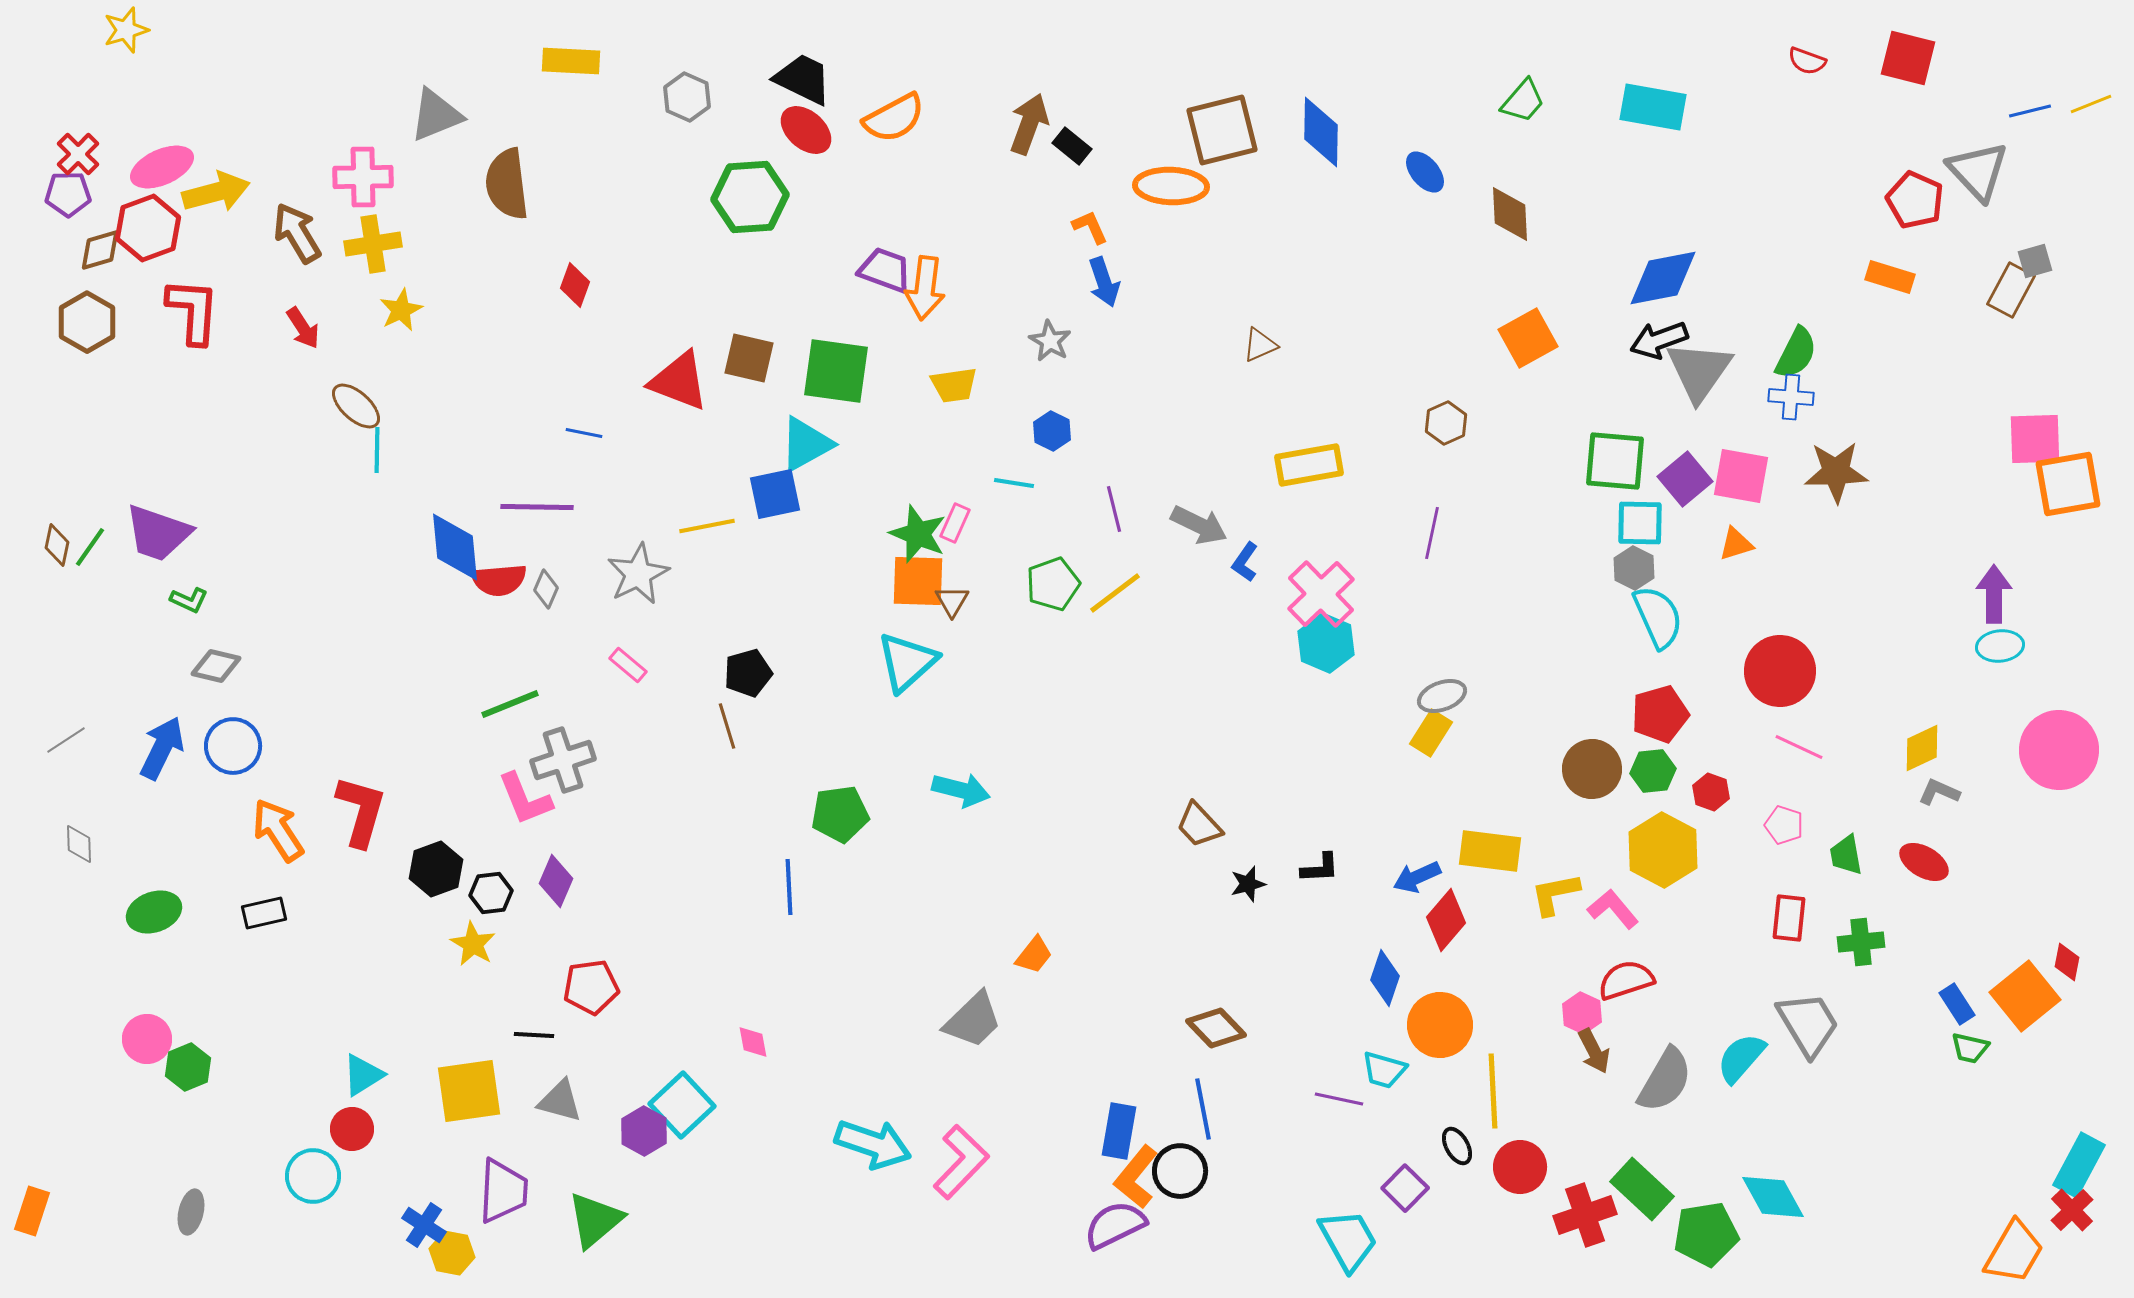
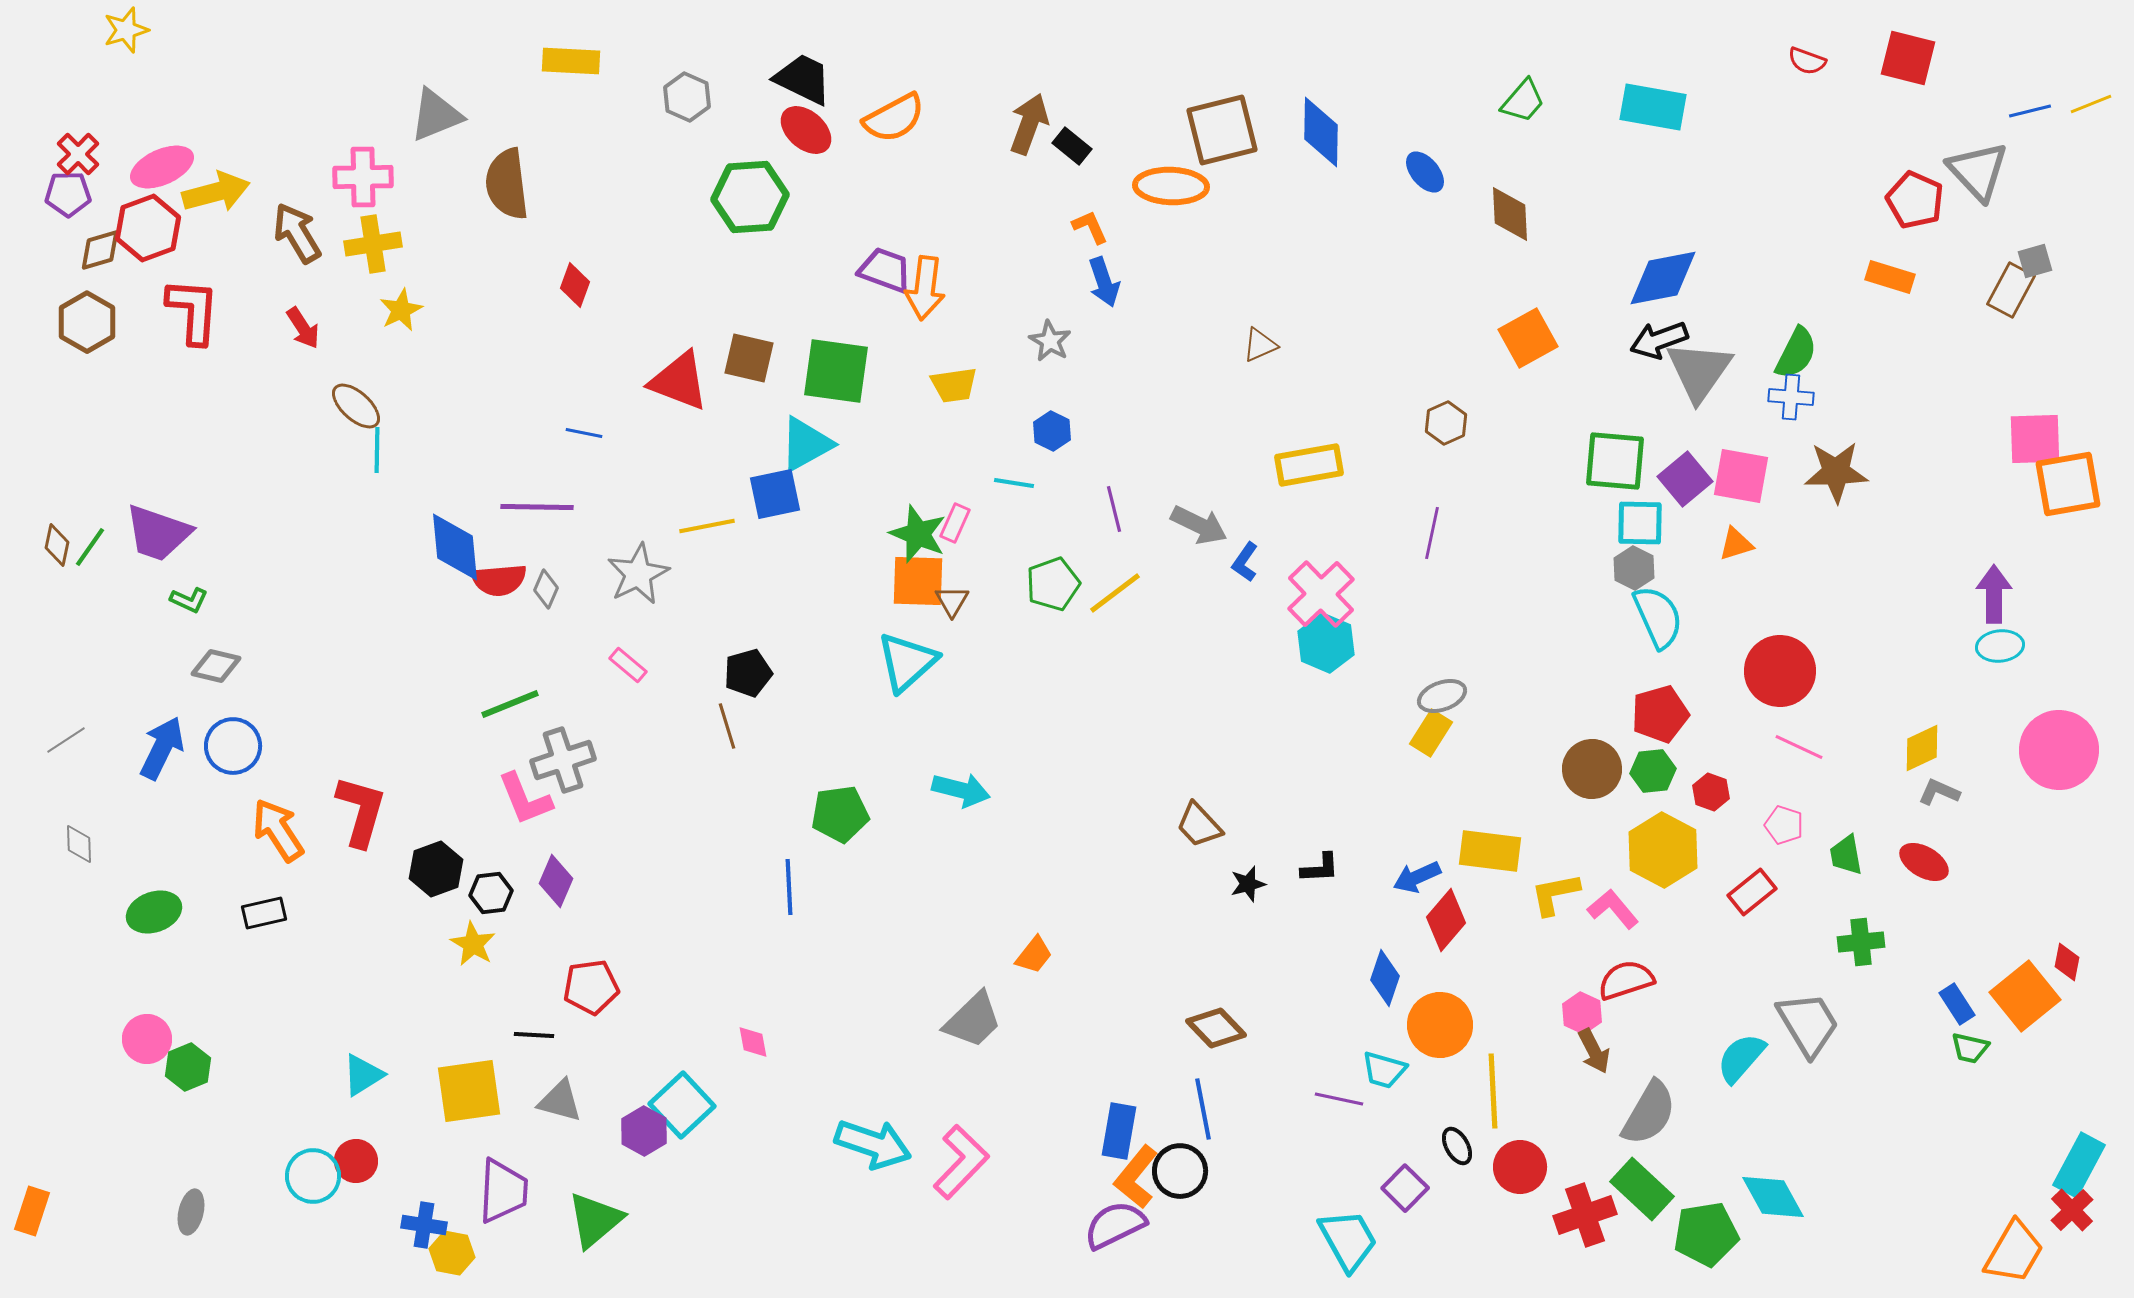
red rectangle at (1789, 918): moved 37 px left, 26 px up; rotated 45 degrees clockwise
gray semicircle at (1665, 1080): moved 16 px left, 33 px down
red circle at (352, 1129): moved 4 px right, 32 px down
blue cross at (424, 1225): rotated 24 degrees counterclockwise
